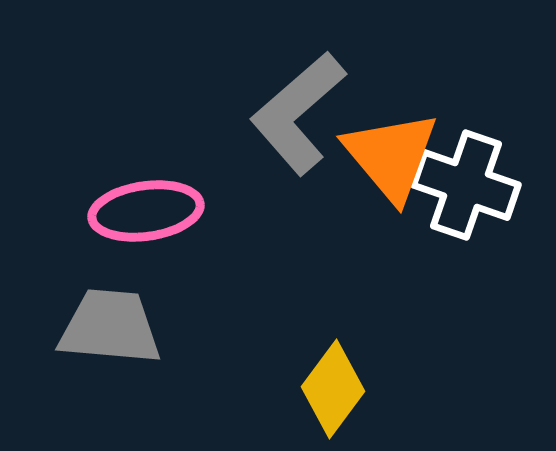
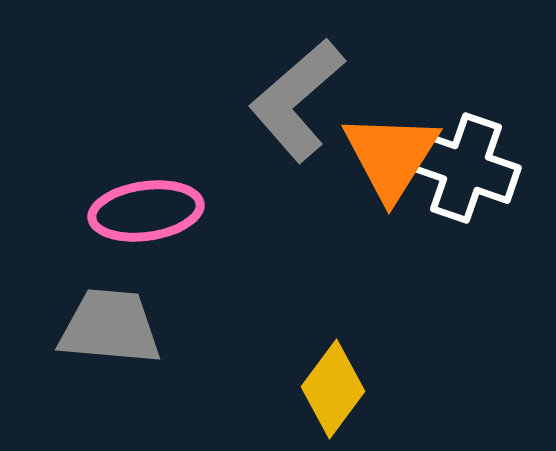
gray L-shape: moved 1 px left, 13 px up
orange triangle: rotated 12 degrees clockwise
white cross: moved 17 px up
